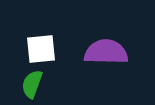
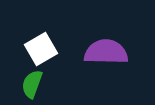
white square: rotated 24 degrees counterclockwise
